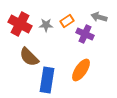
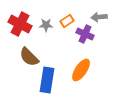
gray arrow: rotated 21 degrees counterclockwise
